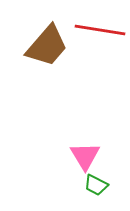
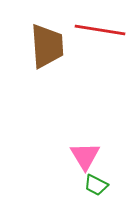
brown trapezoid: rotated 45 degrees counterclockwise
